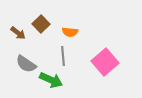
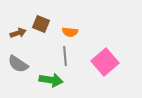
brown square: rotated 24 degrees counterclockwise
brown arrow: rotated 56 degrees counterclockwise
gray line: moved 2 px right
gray semicircle: moved 8 px left
green arrow: rotated 15 degrees counterclockwise
